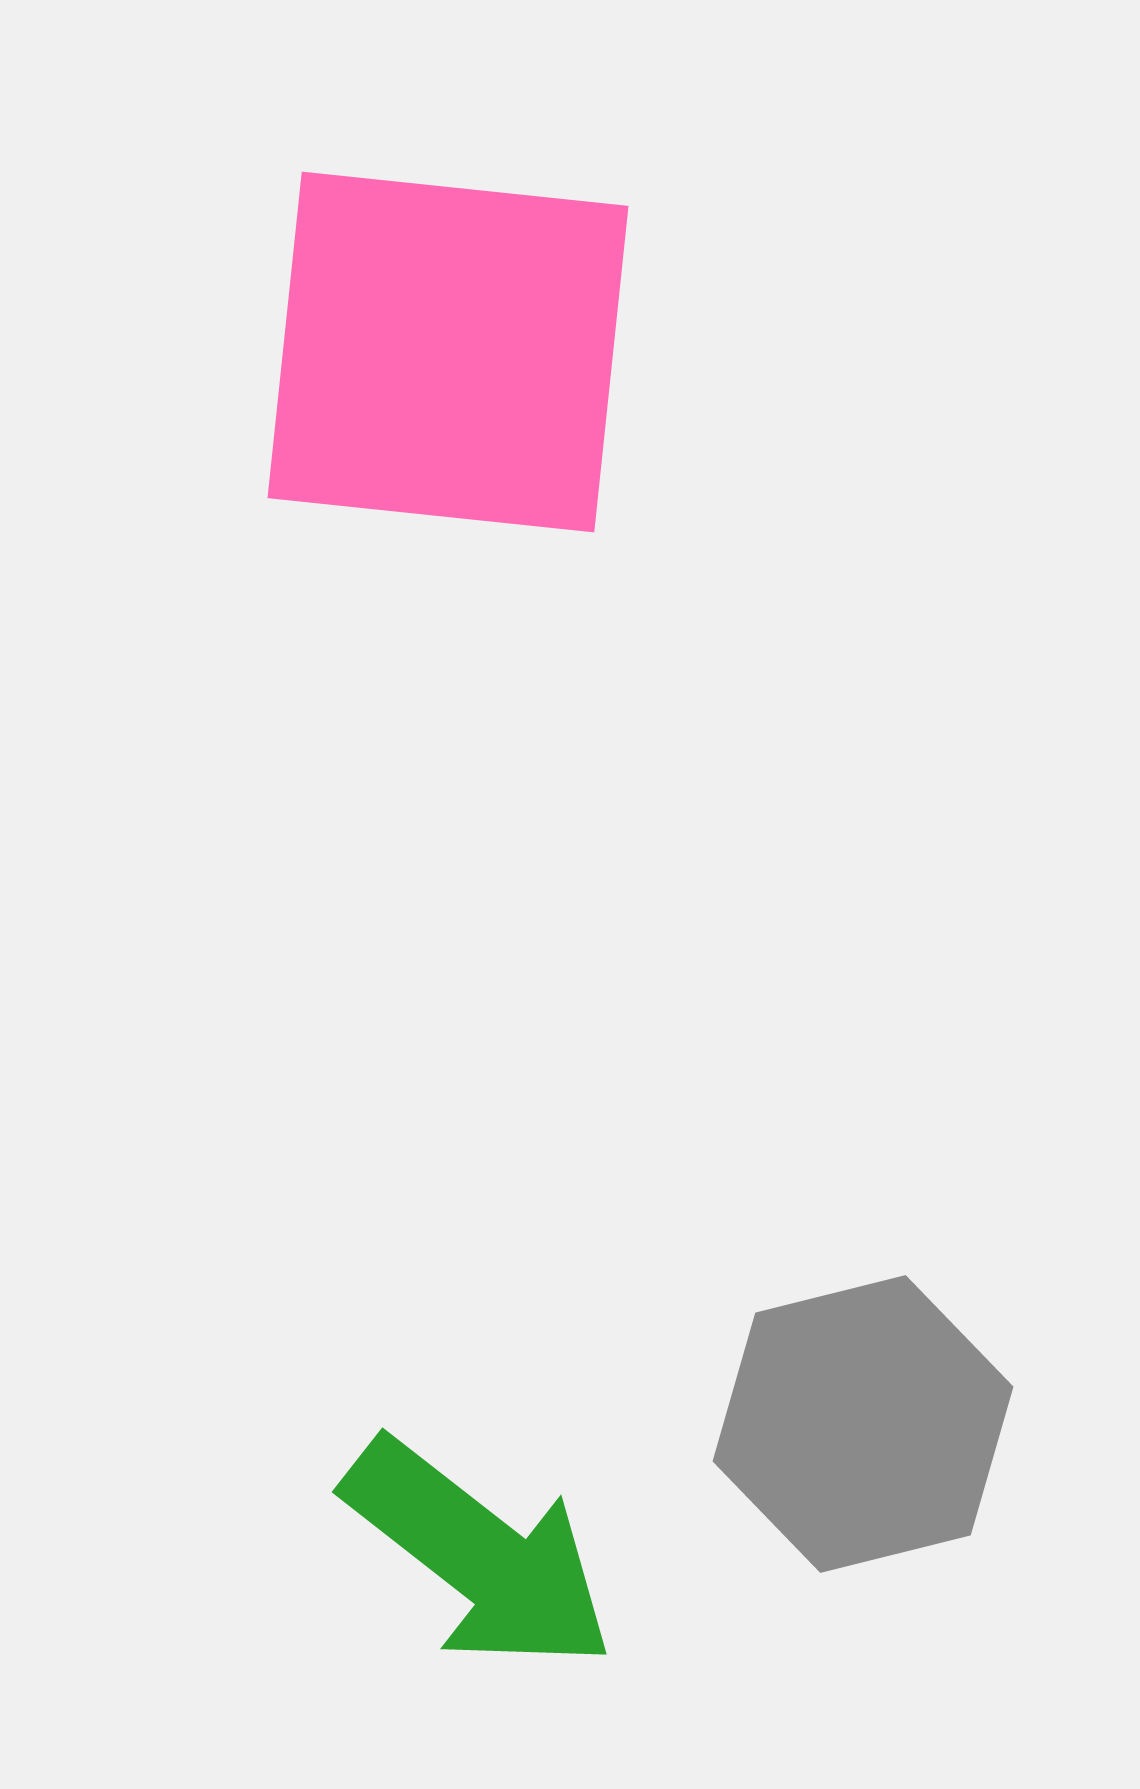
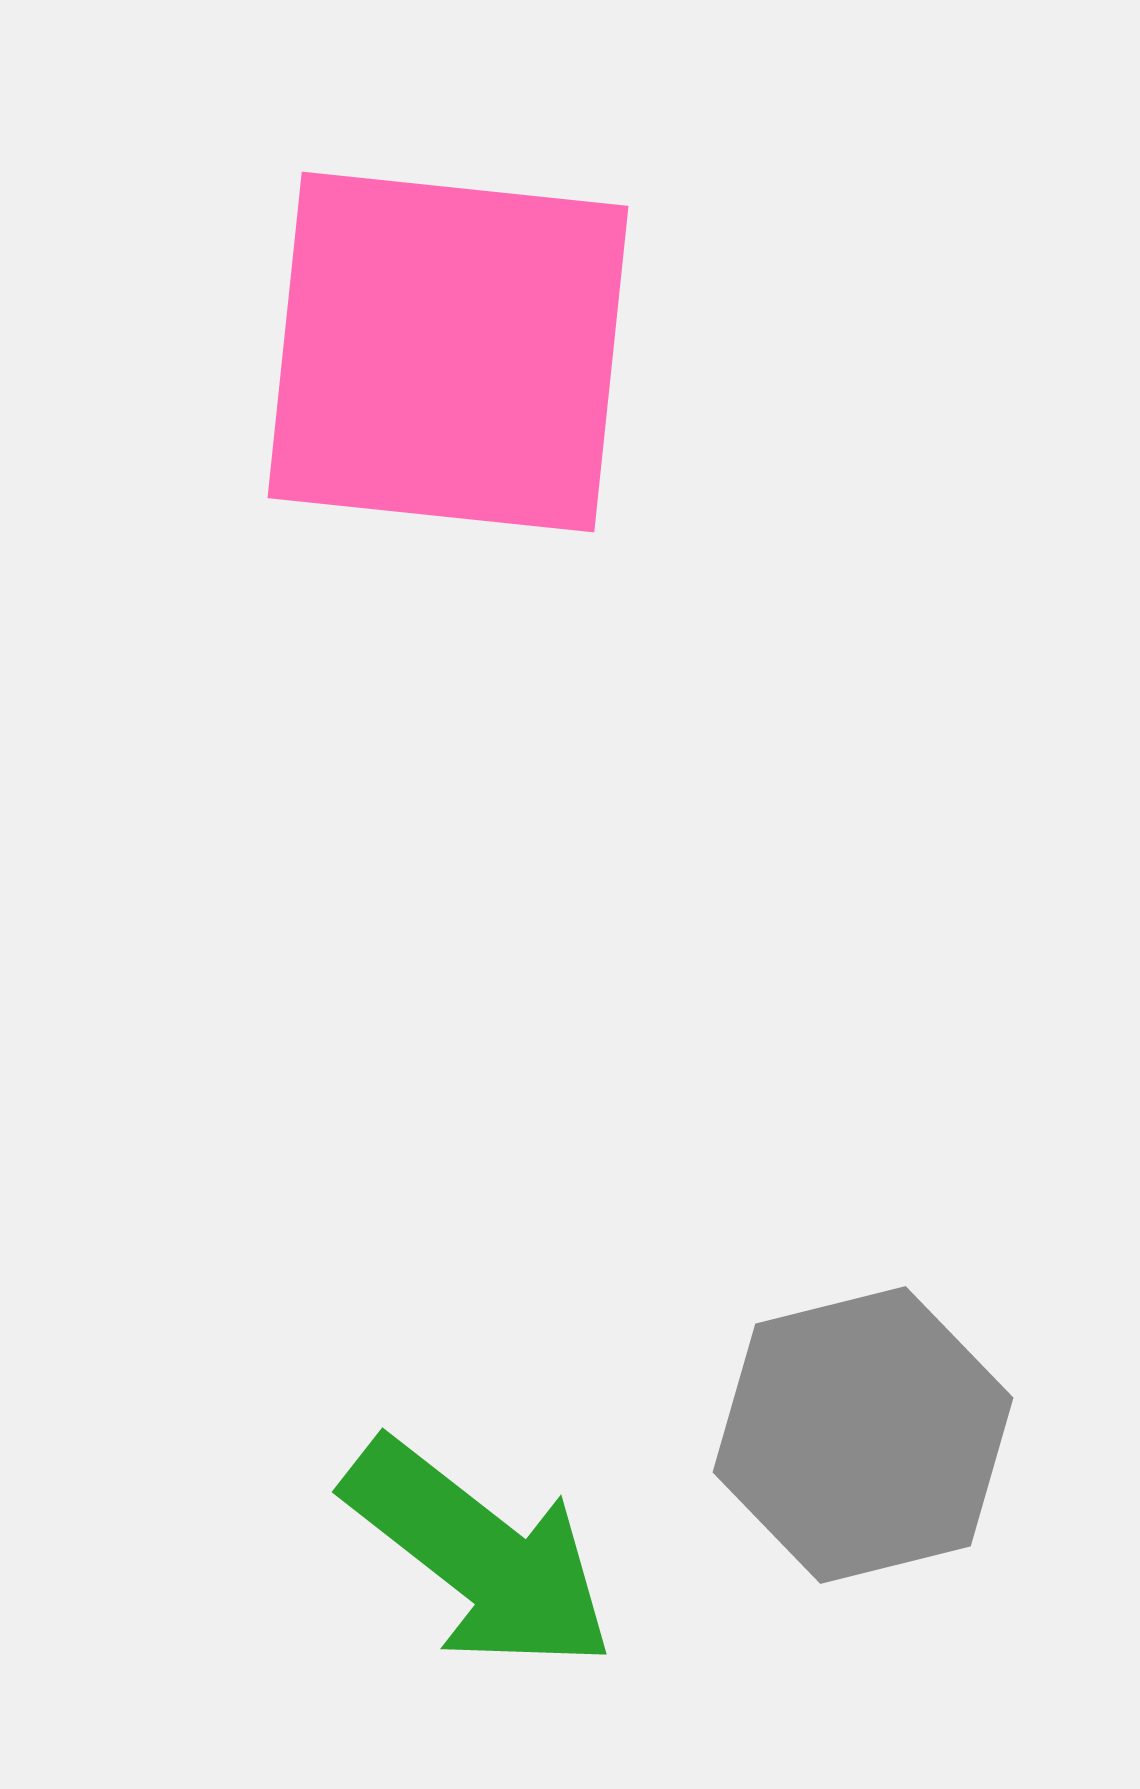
gray hexagon: moved 11 px down
